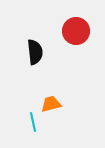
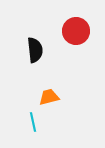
black semicircle: moved 2 px up
orange trapezoid: moved 2 px left, 7 px up
